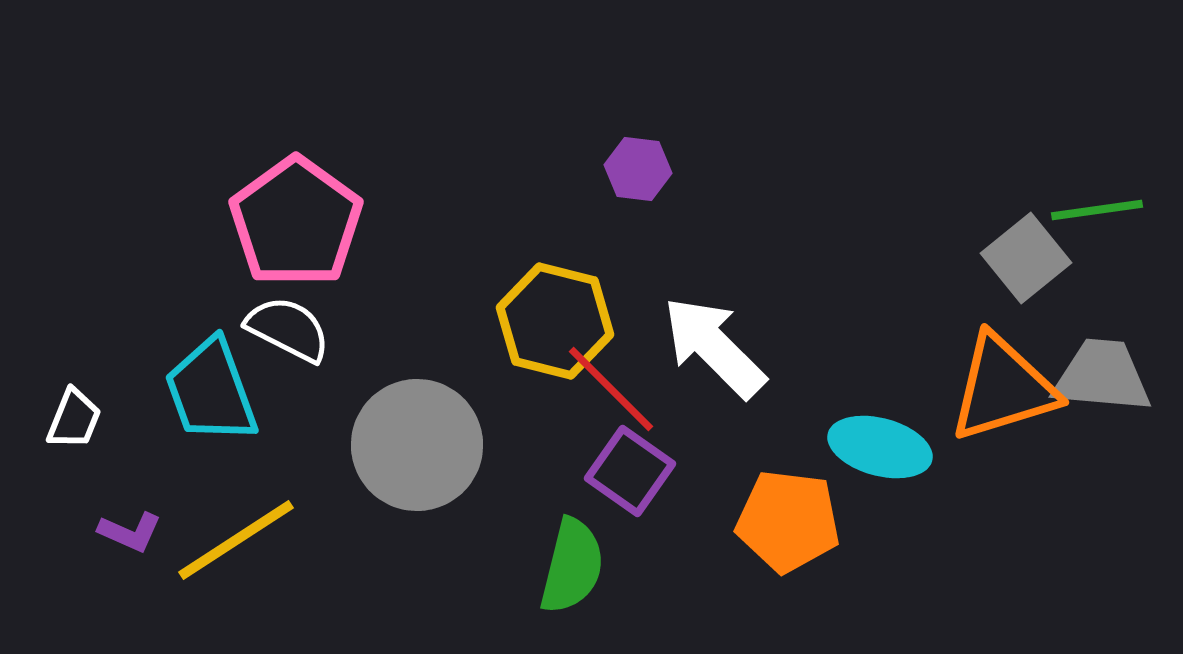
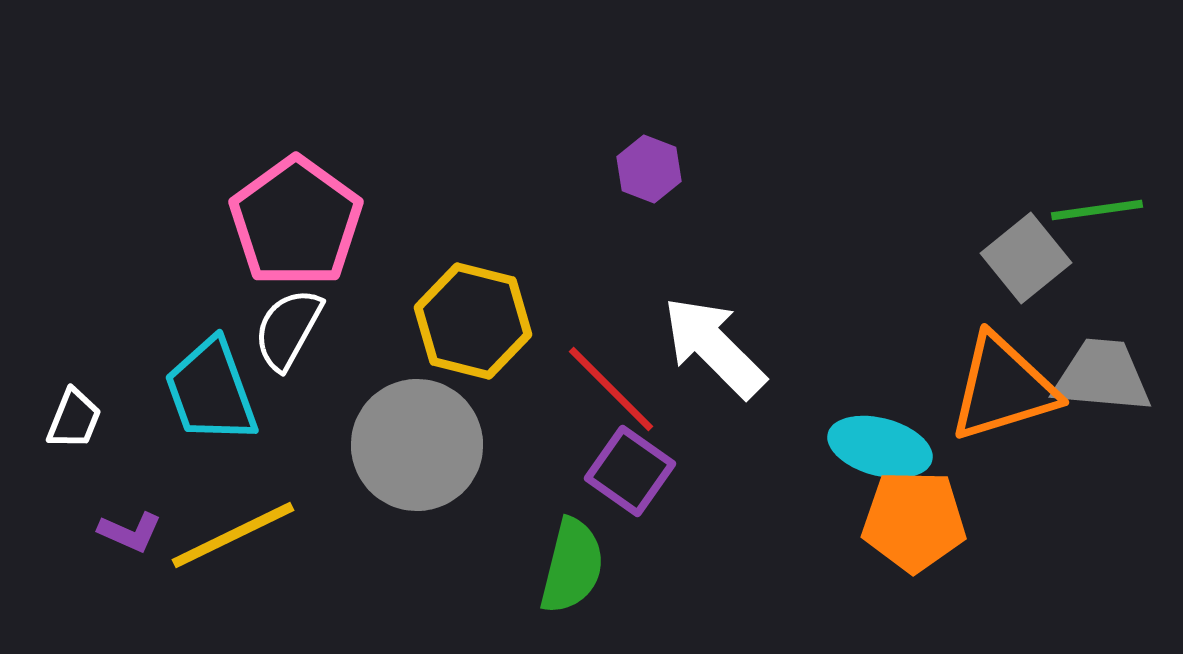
purple hexagon: moved 11 px right; rotated 14 degrees clockwise
yellow hexagon: moved 82 px left
white semicircle: rotated 88 degrees counterclockwise
orange pentagon: moved 126 px right; rotated 6 degrees counterclockwise
yellow line: moved 3 px left, 5 px up; rotated 7 degrees clockwise
